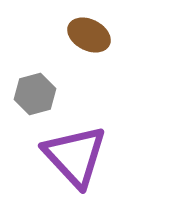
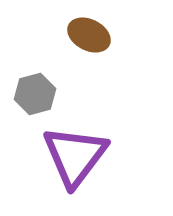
purple triangle: rotated 20 degrees clockwise
